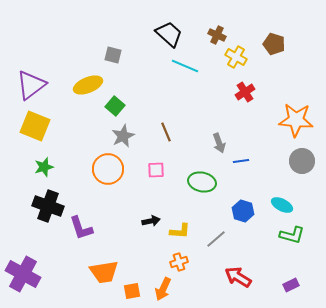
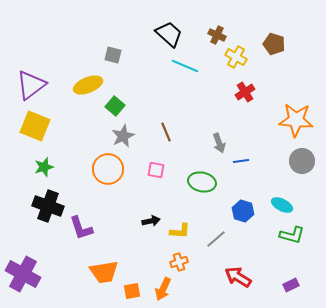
pink square: rotated 12 degrees clockwise
